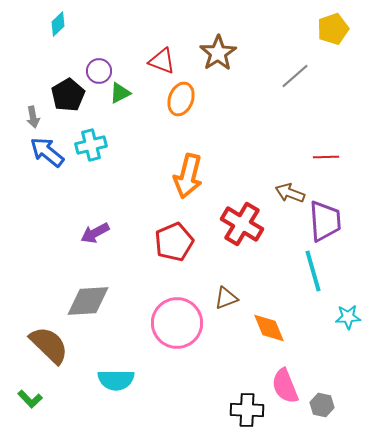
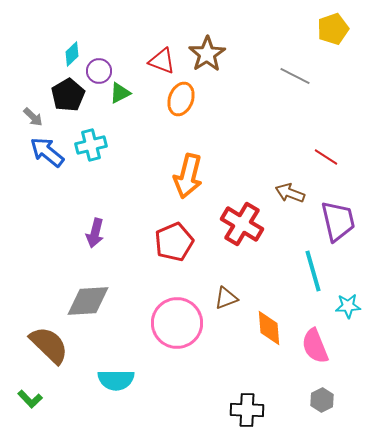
cyan diamond: moved 14 px right, 30 px down
brown star: moved 11 px left, 1 px down
gray line: rotated 68 degrees clockwise
gray arrow: rotated 35 degrees counterclockwise
red line: rotated 35 degrees clockwise
purple trapezoid: moved 13 px right; rotated 9 degrees counterclockwise
purple arrow: rotated 48 degrees counterclockwise
cyan star: moved 11 px up
orange diamond: rotated 18 degrees clockwise
pink semicircle: moved 30 px right, 40 px up
gray hexagon: moved 5 px up; rotated 20 degrees clockwise
